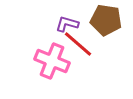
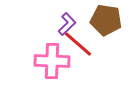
purple L-shape: rotated 120 degrees clockwise
pink cross: rotated 20 degrees counterclockwise
